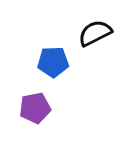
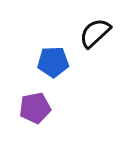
black semicircle: rotated 16 degrees counterclockwise
